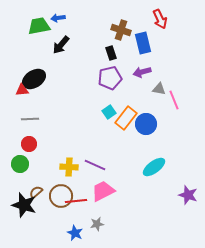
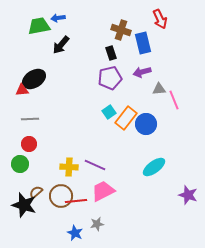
gray triangle: rotated 16 degrees counterclockwise
